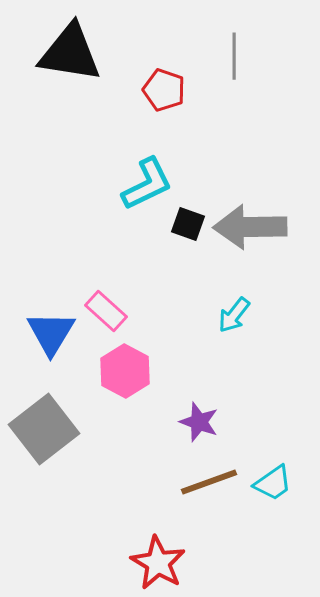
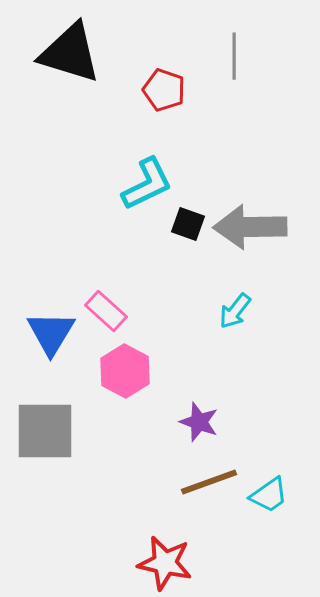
black triangle: rotated 8 degrees clockwise
cyan arrow: moved 1 px right, 4 px up
gray square: moved 1 px right, 2 px down; rotated 38 degrees clockwise
cyan trapezoid: moved 4 px left, 12 px down
red star: moved 7 px right; rotated 18 degrees counterclockwise
